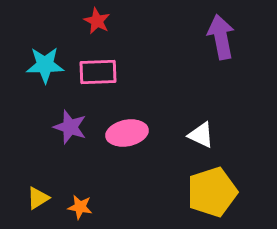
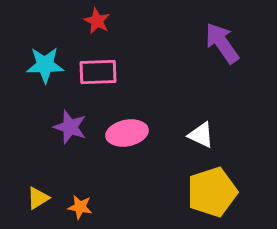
purple arrow: moved 1 px right, 6 px down; rotated 24 degrees counterclockwise
